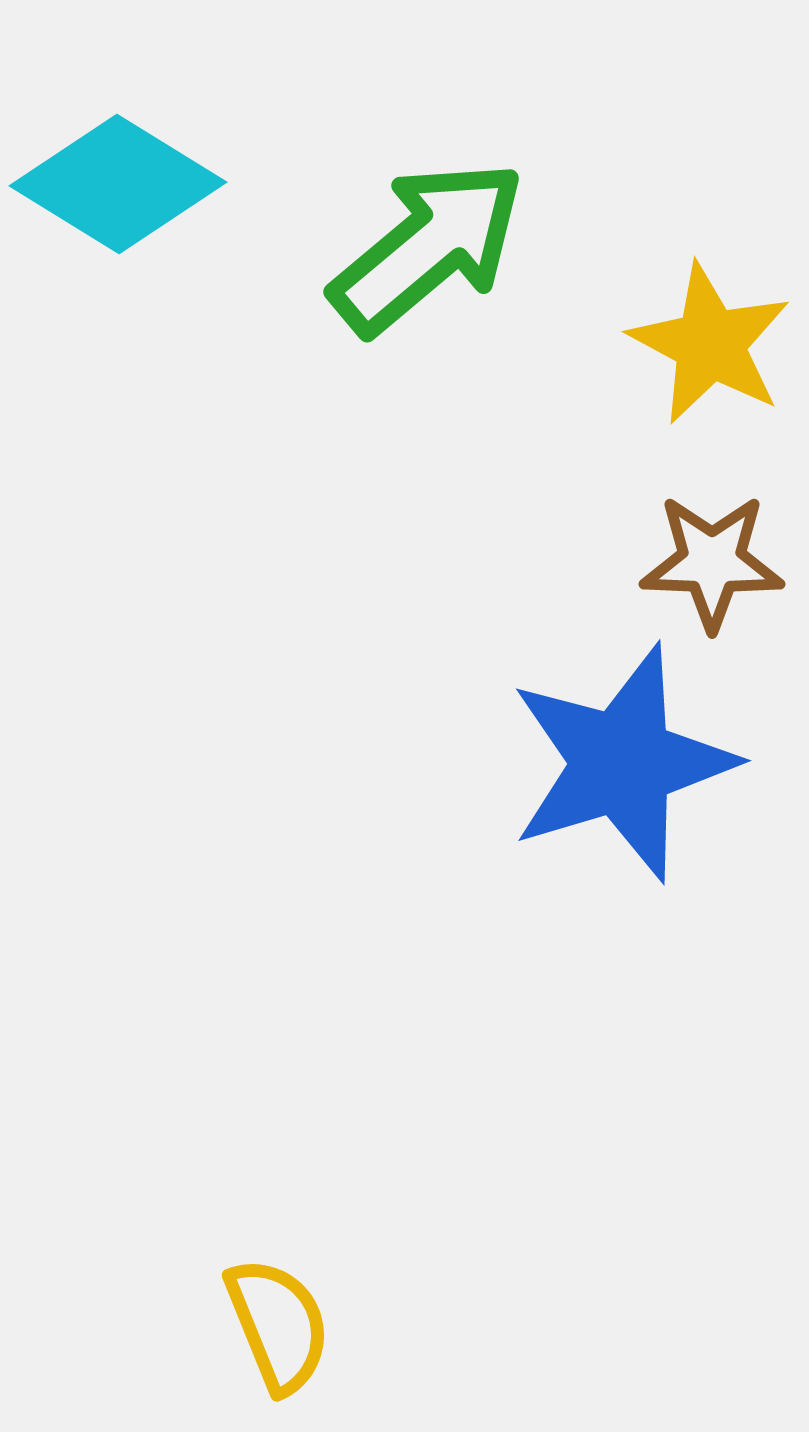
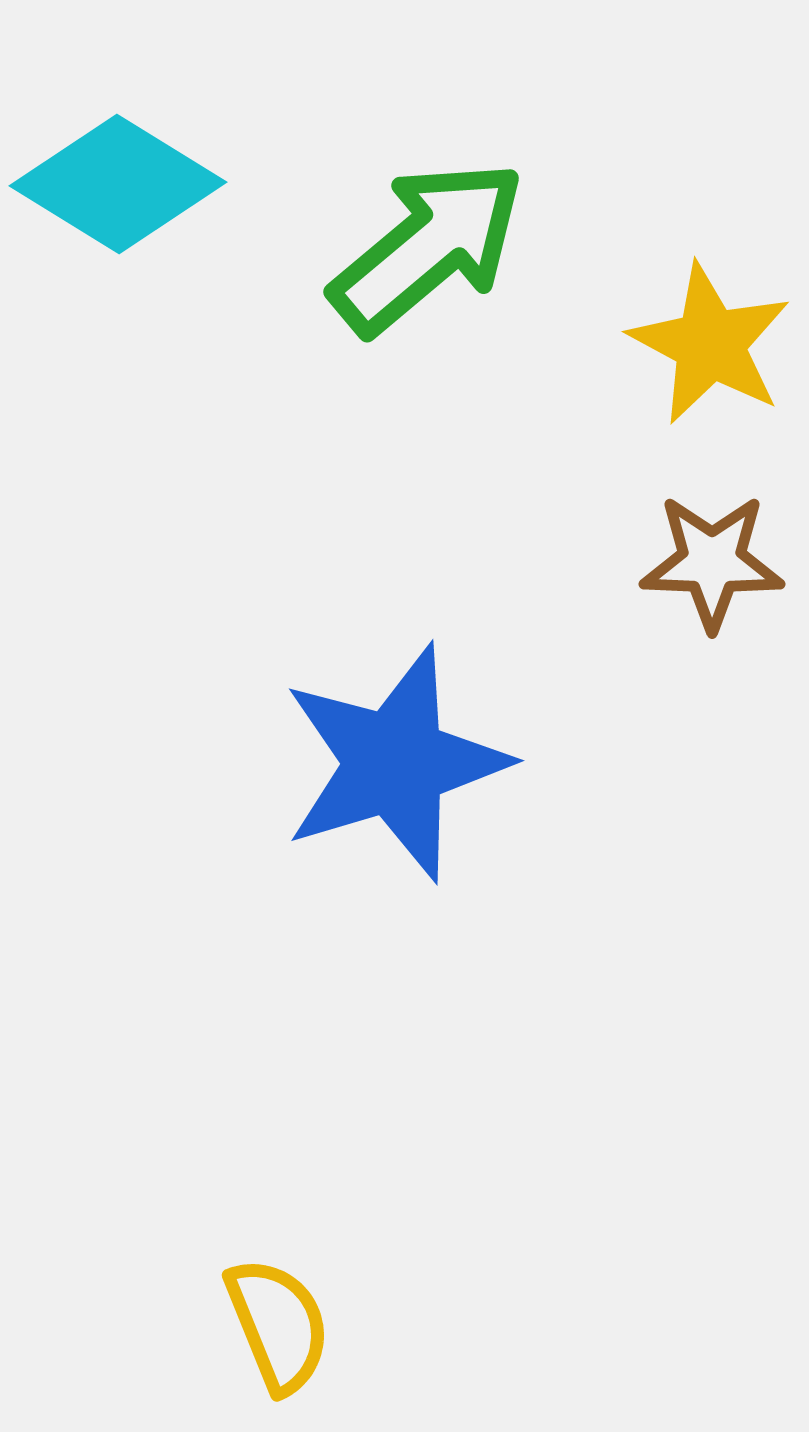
blue star: moved 227 px left
